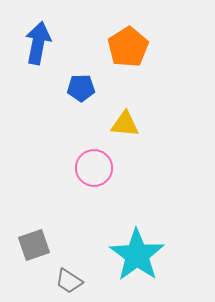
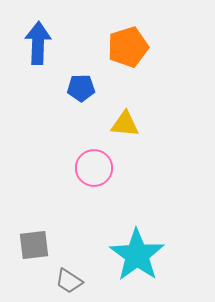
blue arrow: rotated 9 degrees counterclockwise
orange pentagon: rotated 15 degrees clockwise
gray square: rotated 12 degrees clockwise
